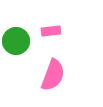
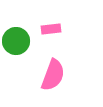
pink rectangle: moved 2 px up
